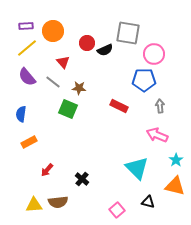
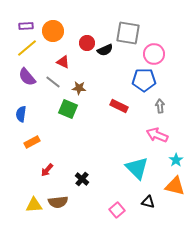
red triangle: rotated 24 degrees counterclockwise
orange rectangle: moved 3 px right
